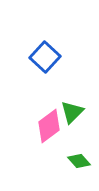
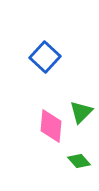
green triangle: moved 9 px right
pink diamond: moved 2 px right; rotated 48 degrees counterclockwise
